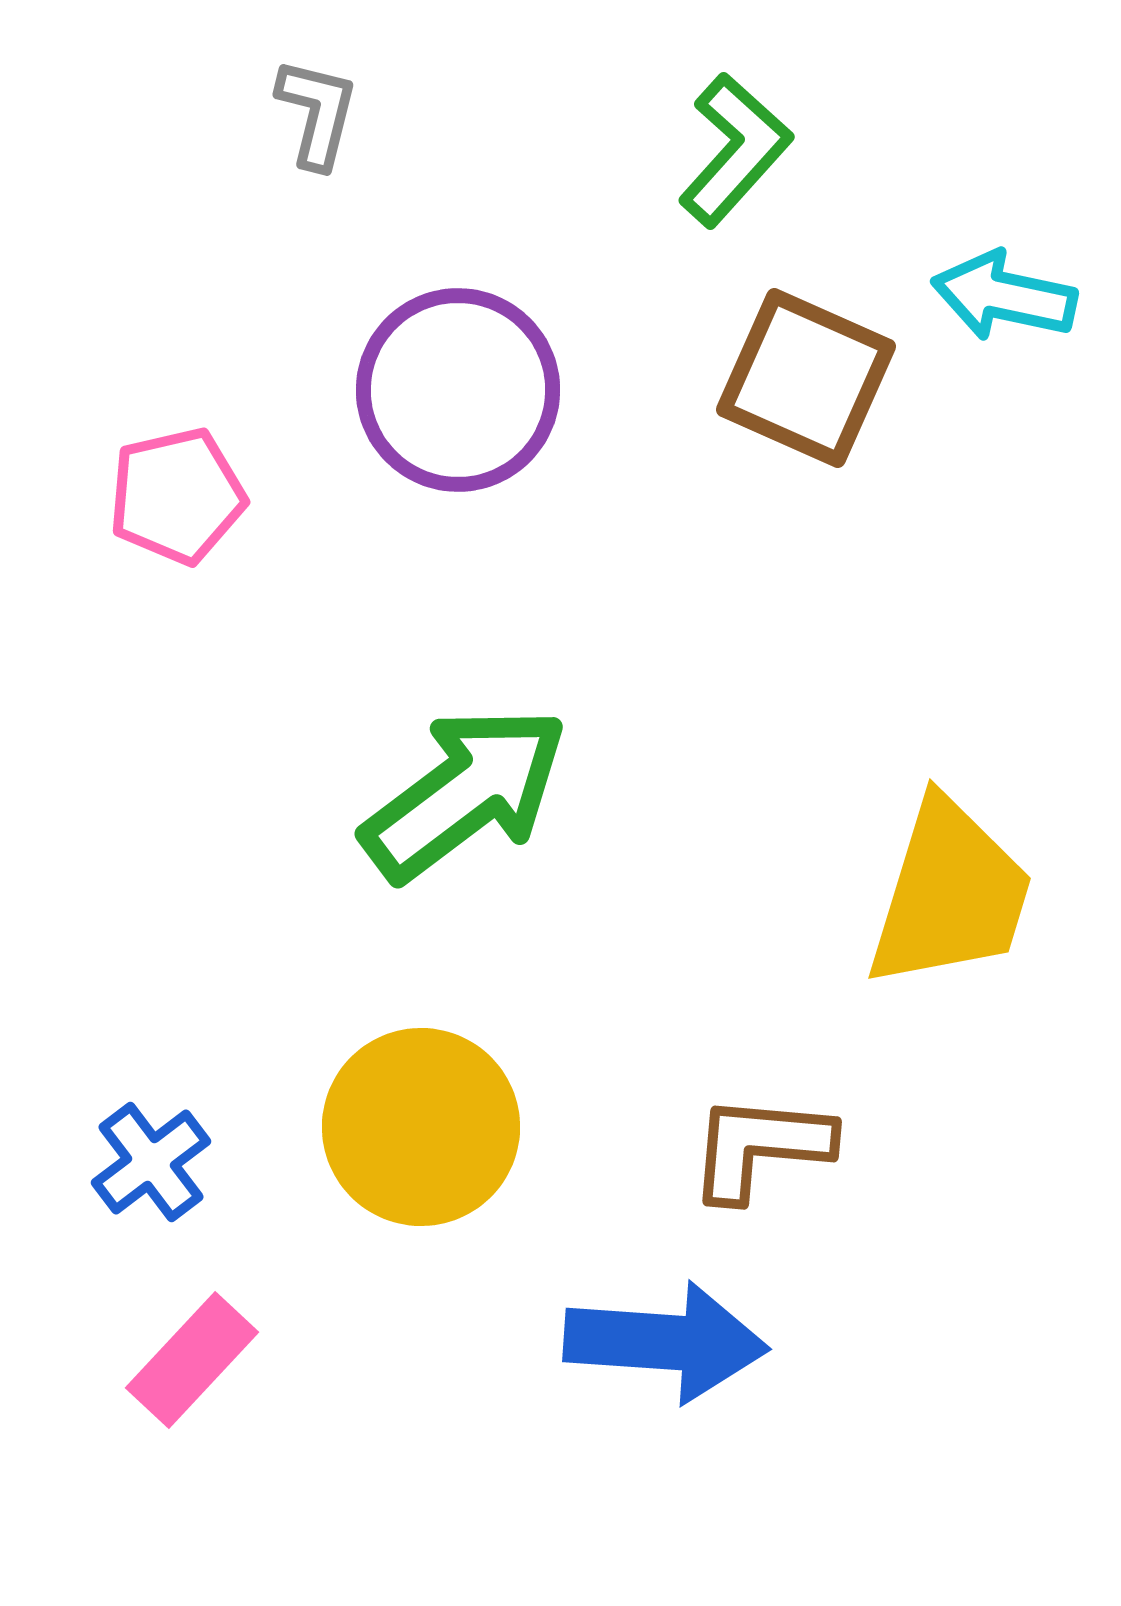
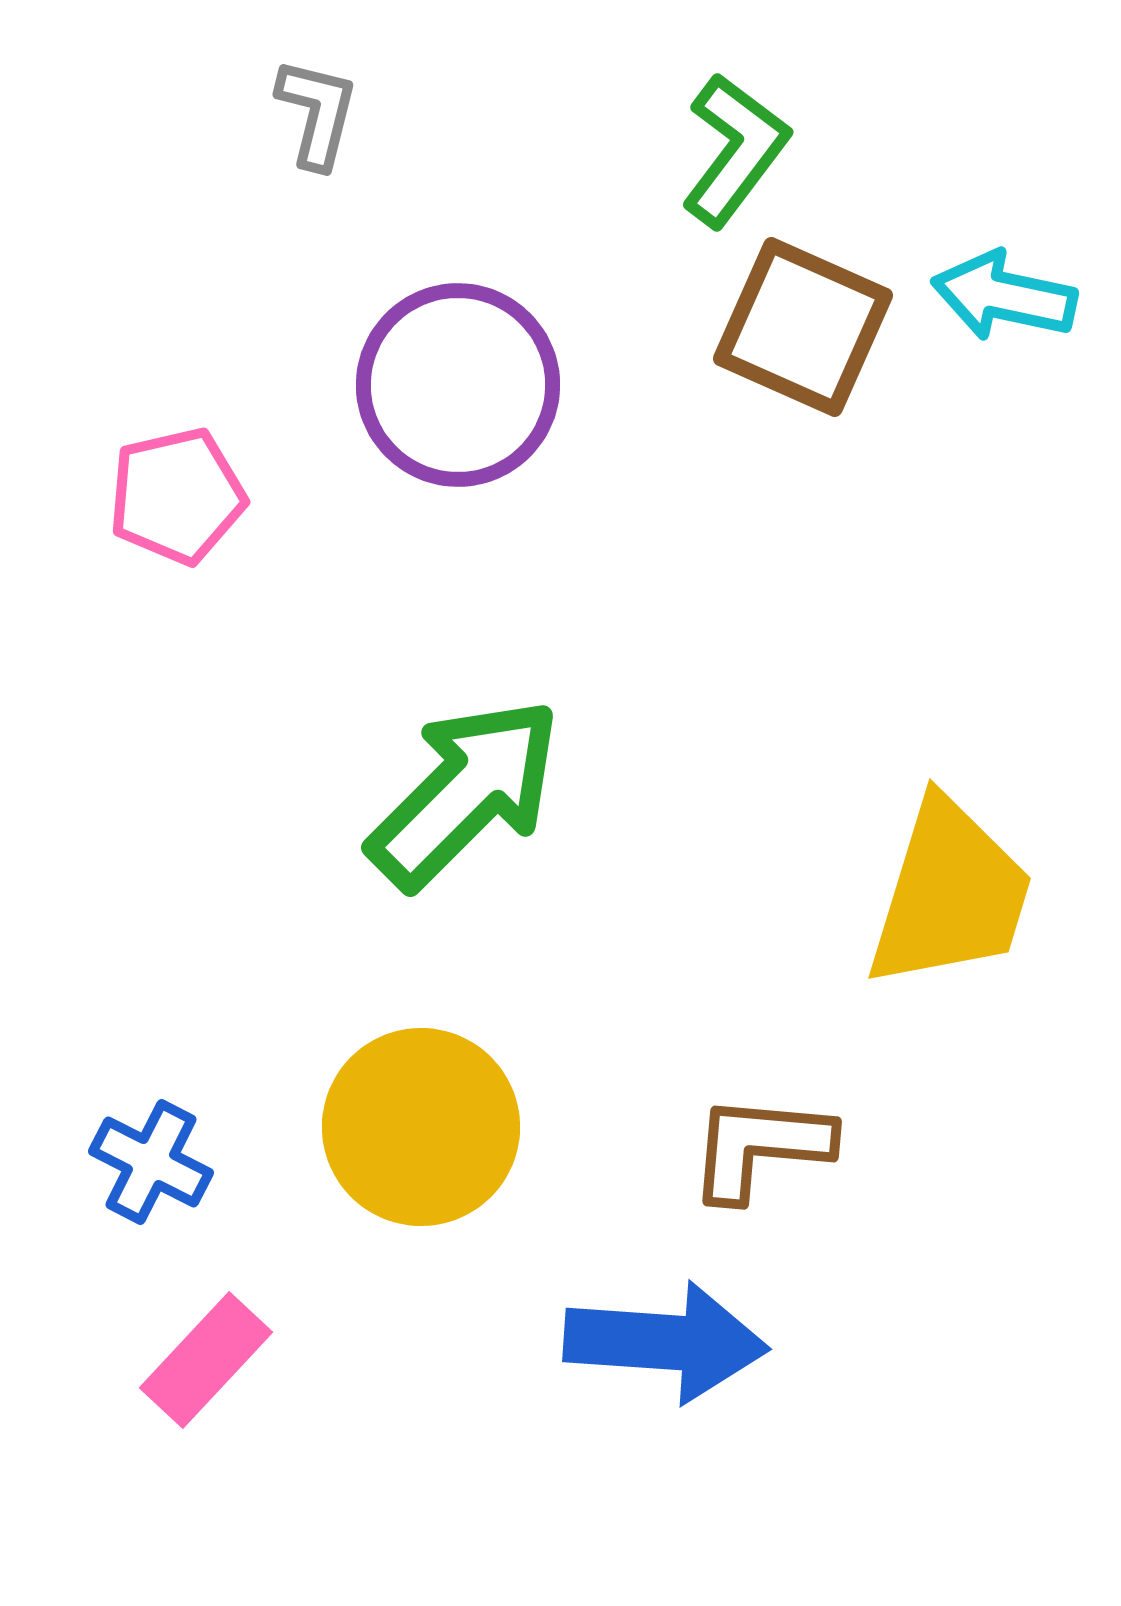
green L-shape: rotated 5 degrees counterclockwise
brown square: moved 3 px left, 51 px up
purple circle: moved 5 px up
green arrow: rotated 8 degrees counterclockwise
blue cross: rotated 26 degrees counterclockwise
pink rectangle: moved 14 px right
